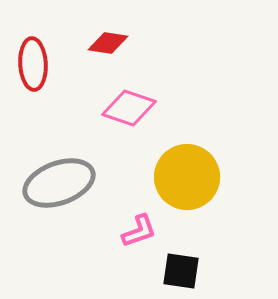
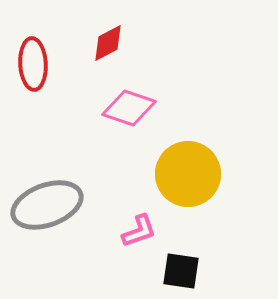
red diamond: rotated 36 degrees counterclockwise
yellow circle: moved 1 px right, 3 px up
gray ellipse: moved 12 px left, 22 px down
